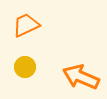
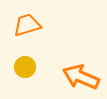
orange trapezoid: moved 1 px right; rotated 8 degrees clockwise
